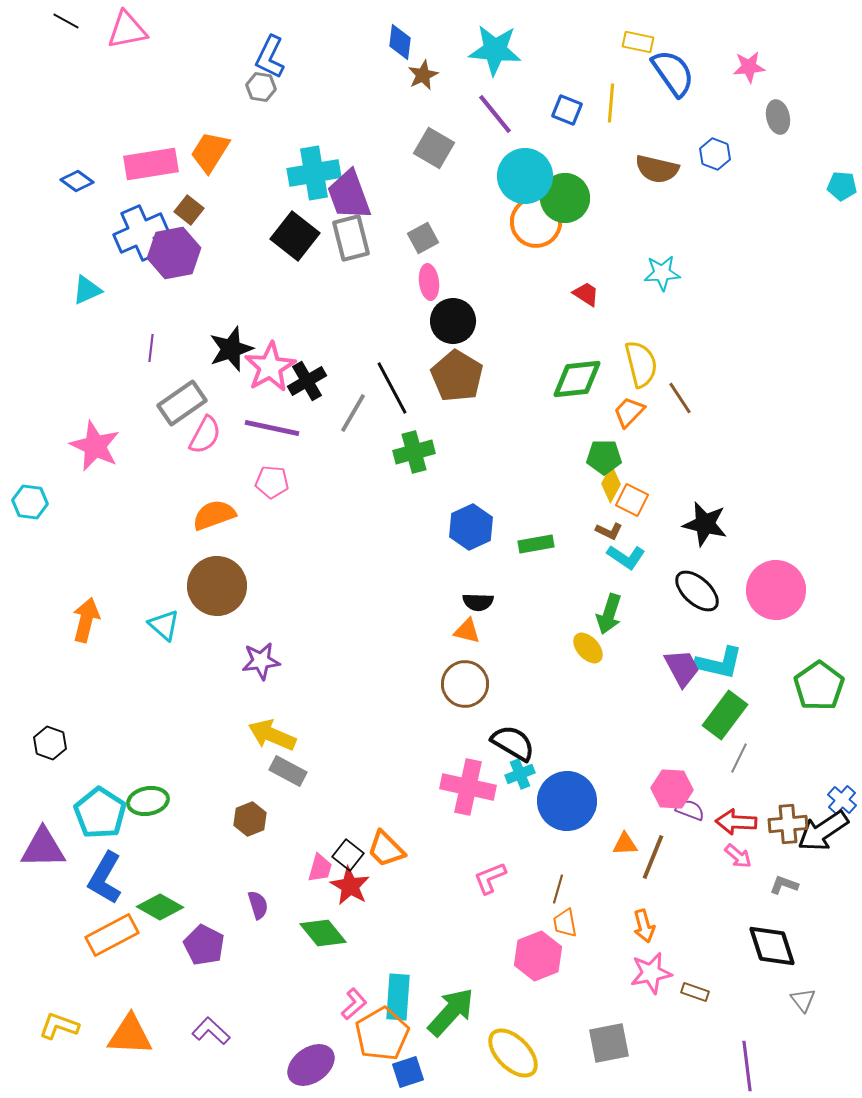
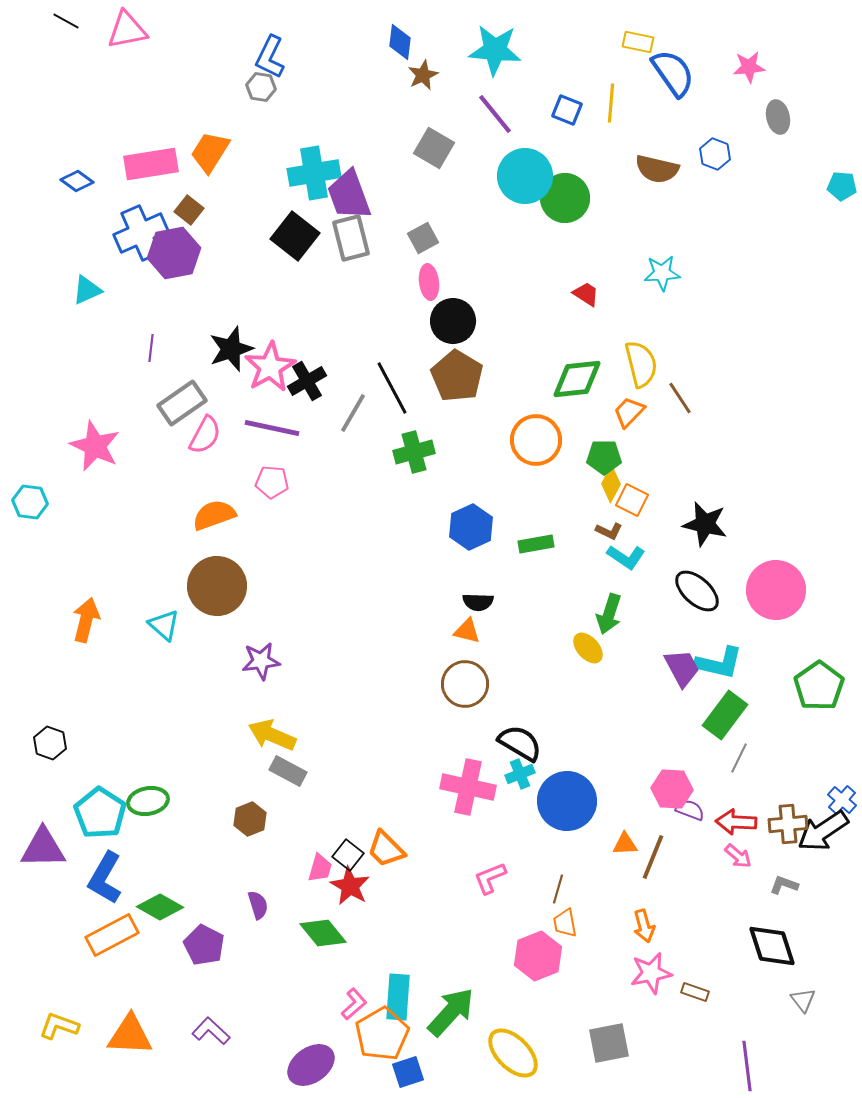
orange circle at (536, 222): moved 218 px down
black semicircle at (513, 743): moved 7 px right
